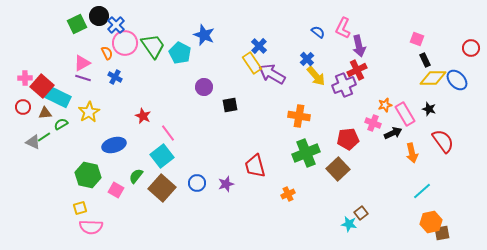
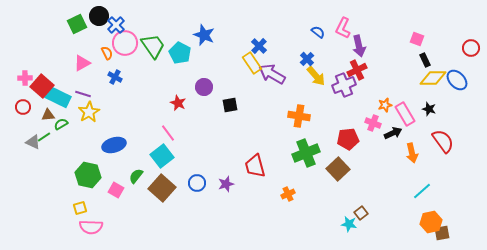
purple line at (83, 78): moved 16 px down
brown triangle at (45, 113): moved 3 px right, 2 px down
red star at (143, 116): moved 35 px right, 13 px up
